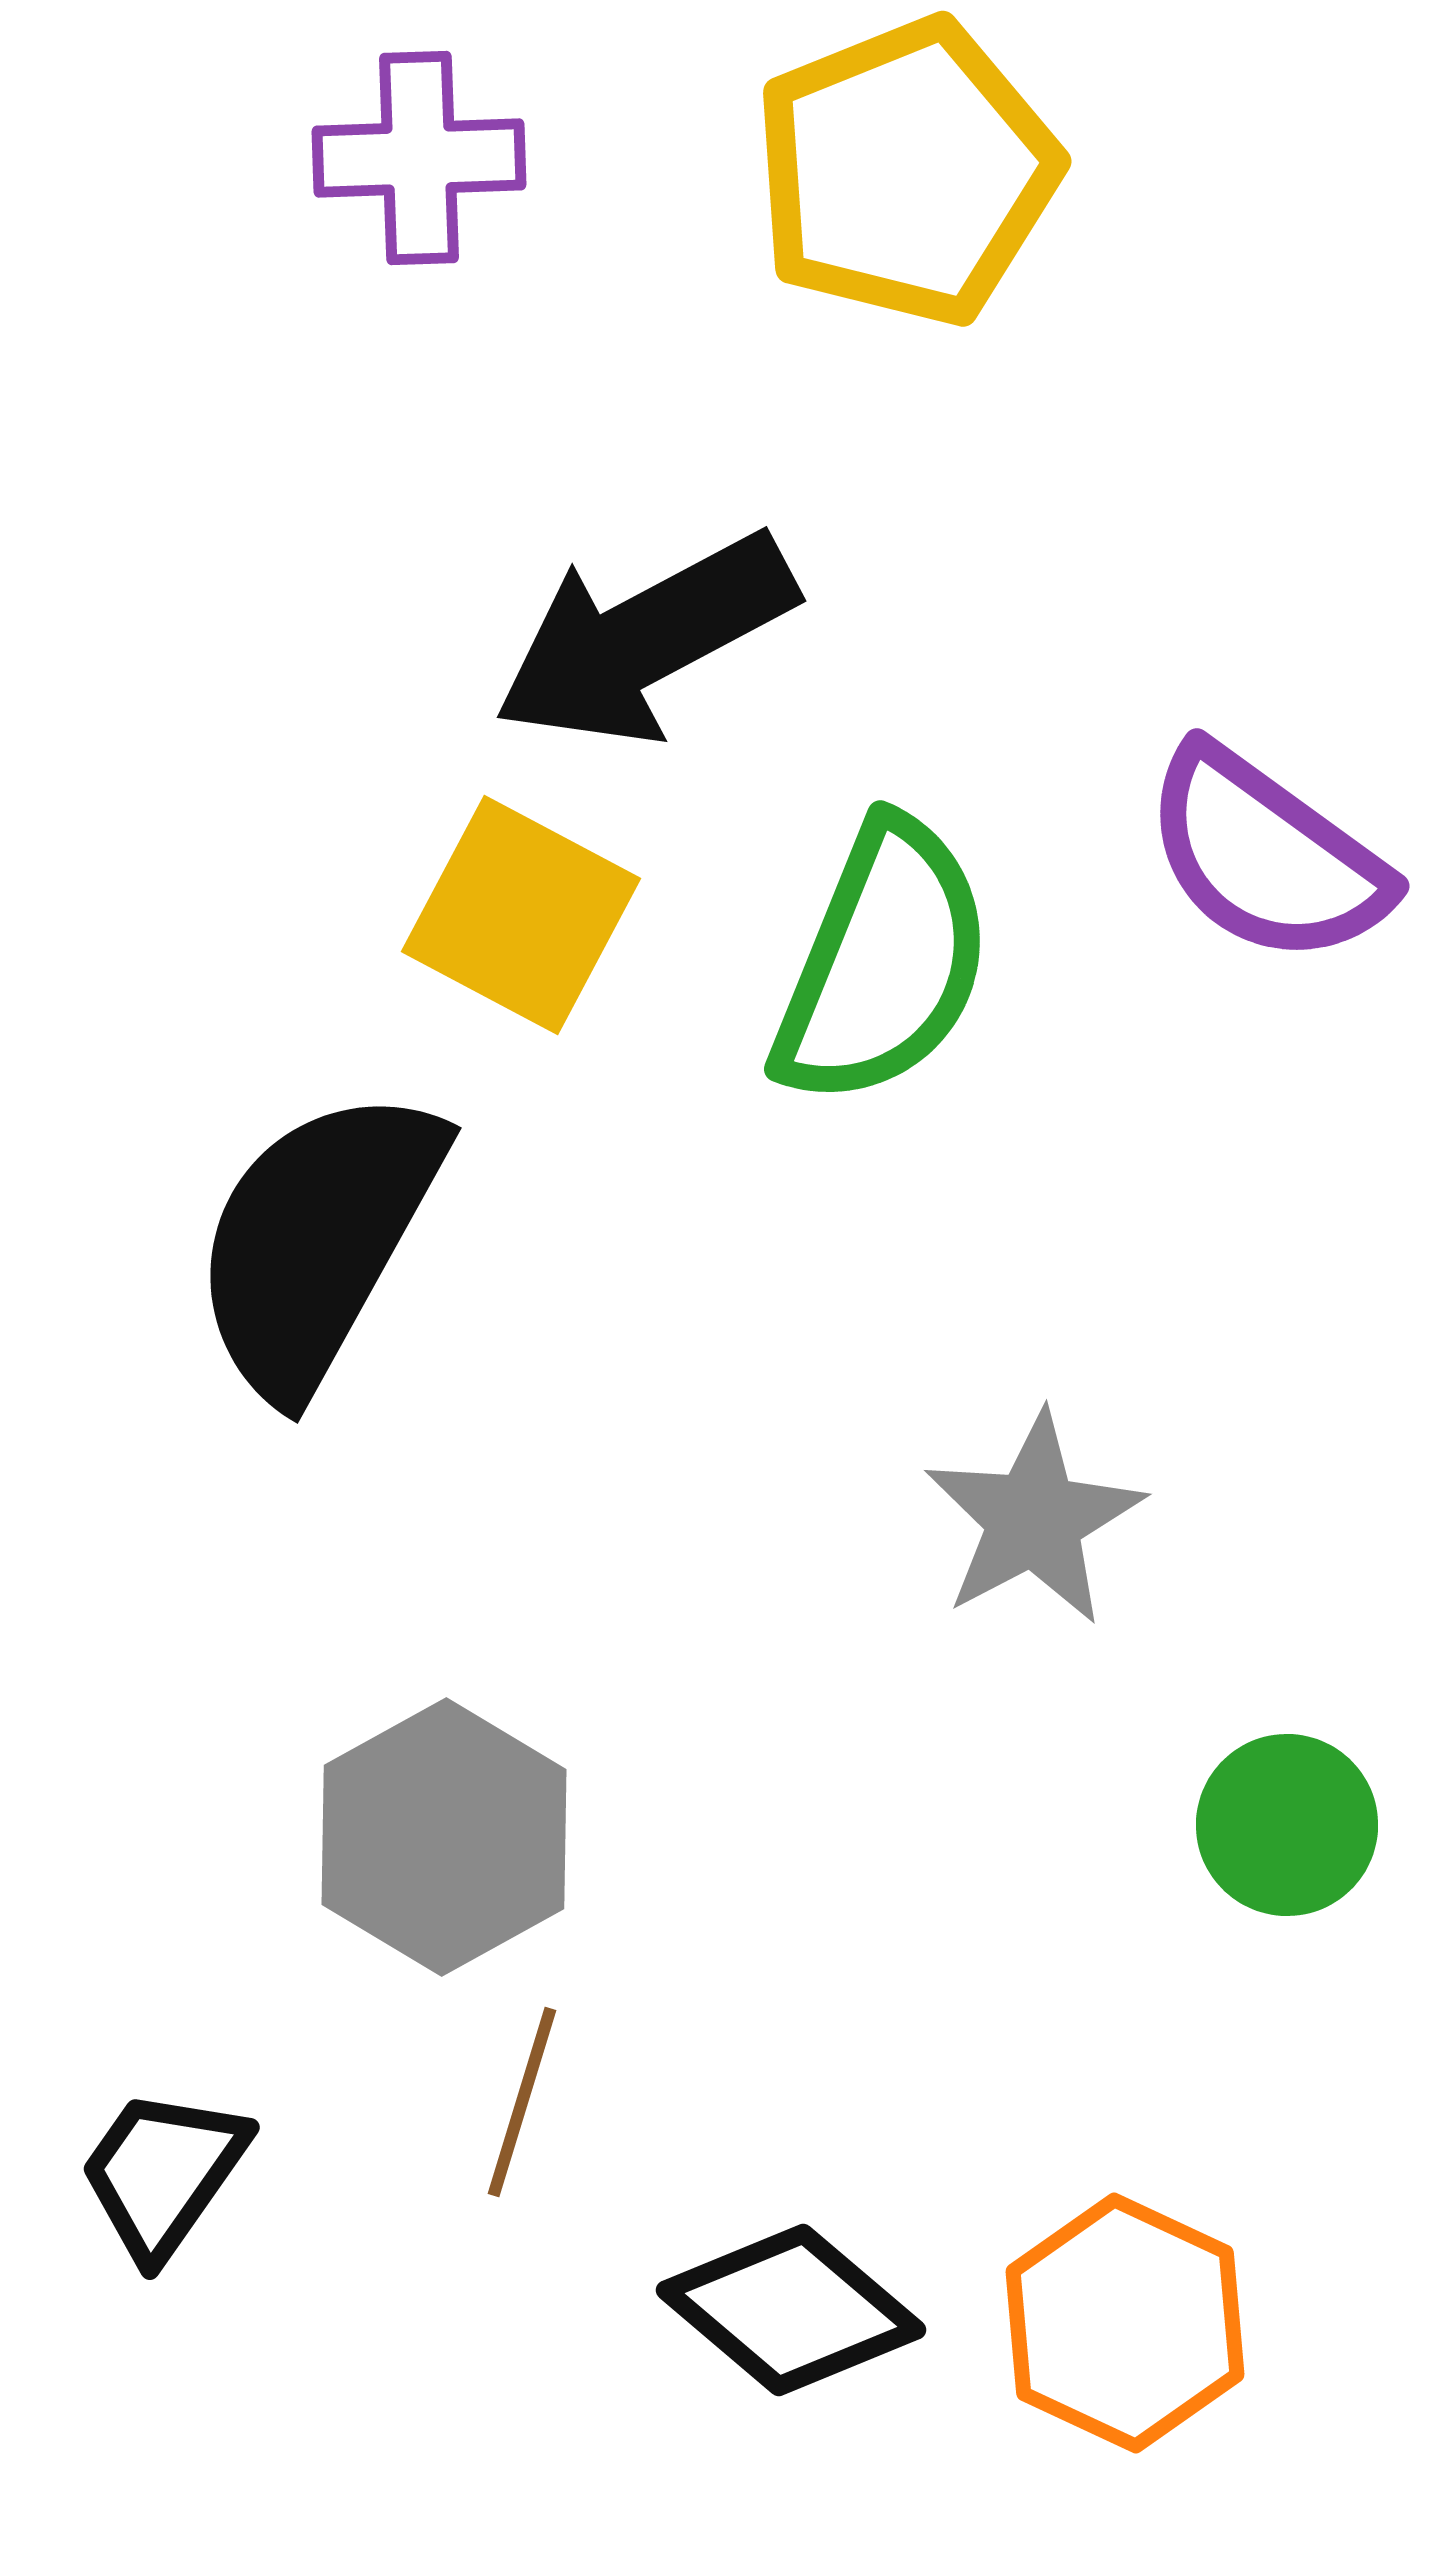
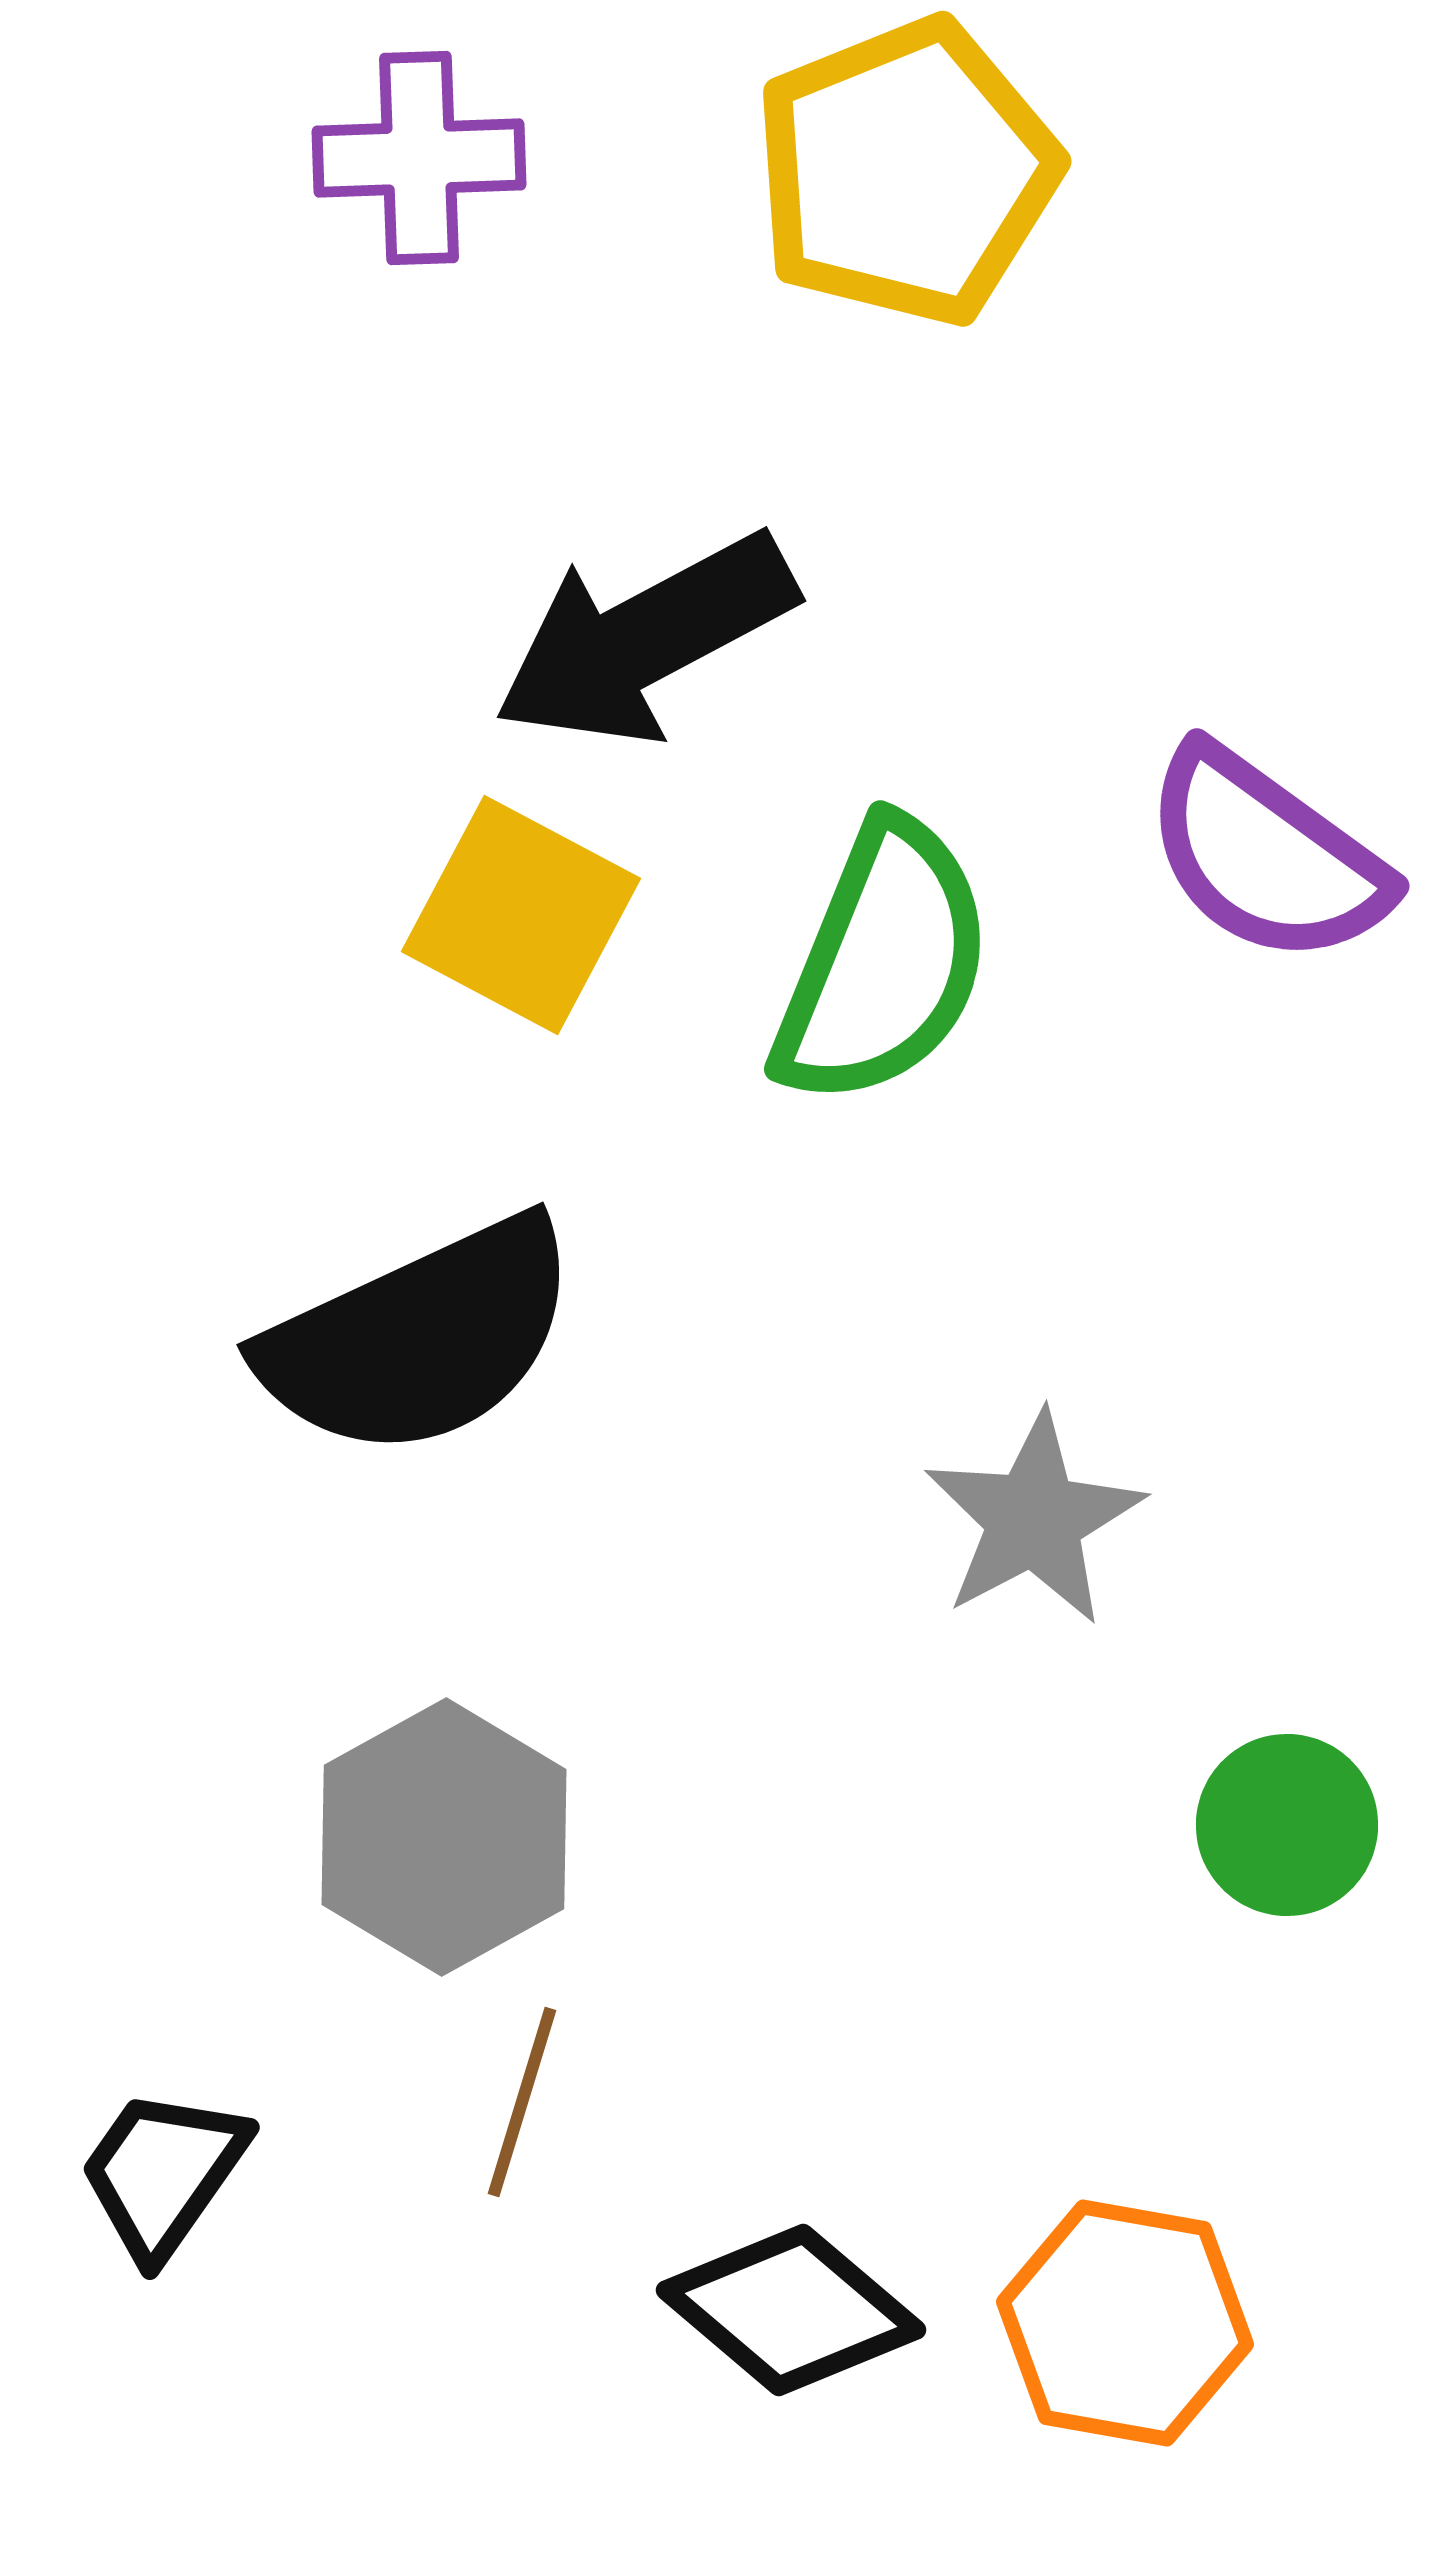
black semicircle: moved 103 px right, 97 px down; rotated 144 degrees counterclockwise
orange hexagon: rotated 15 degrees counterclockwise
